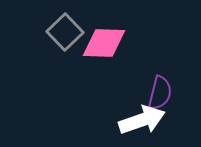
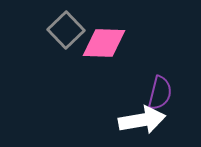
gray square: moved 1 px right, 2 px up
white arrow: rotated 9 degrees clockwise
